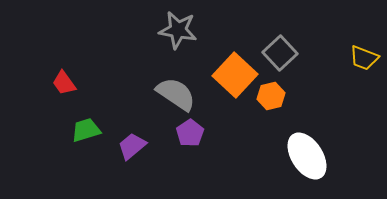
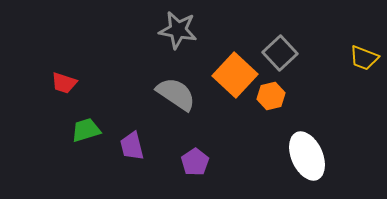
red trapezoid: rotated 36 degrees counterclockwise
purple pentagon: moved 5 px right, 29 px down
purple trapezoid: rotated 64 degrees counterclockwise
white ellipse: rotated 9 degrees clockwise
